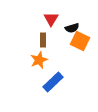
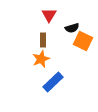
red triangle: moved 2 px left, 4 px up
orange square: moved 3 px right
orange star: moved 2 px right, 1 px up
